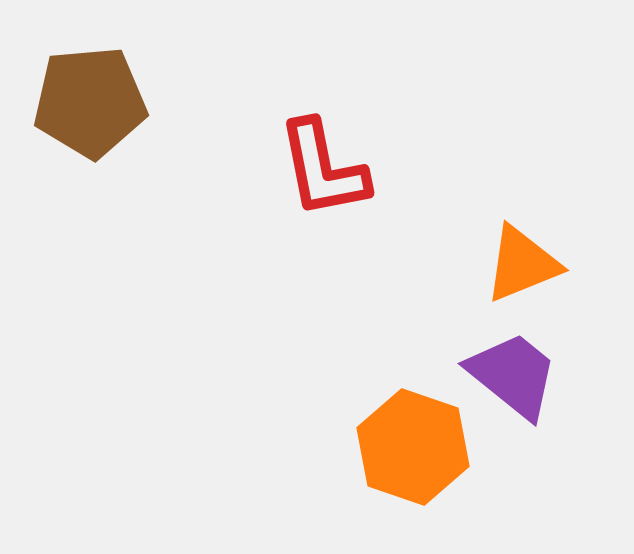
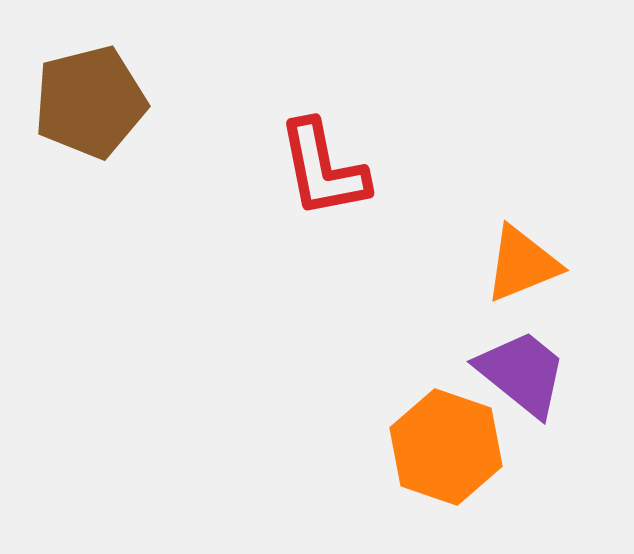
brown pentagon: rotated 9 degrees counterclockwise
purple trapezoid: moved 9 px right, 2 px up
orange hexagon: moved 33 px right
